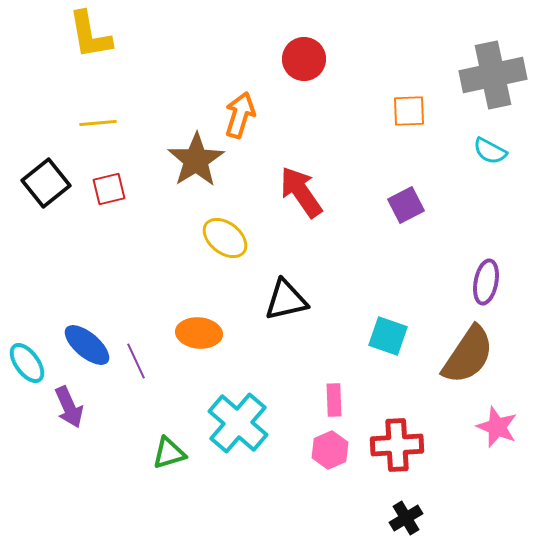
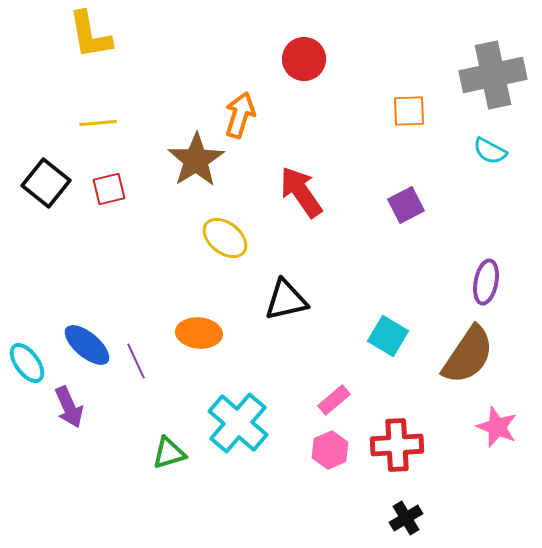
black square: rotated 12 degrees counterclockwise
cyan square: rotated 12 degrees clockwise
pink rectangle: rotated 52 degrees clockwise
